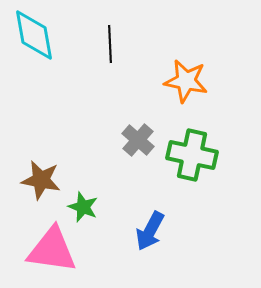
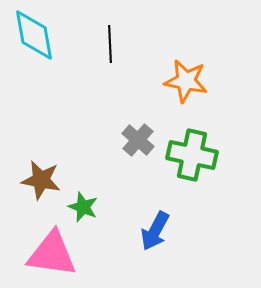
blue arrow: moved 5 px right
pink triangle: moved 4 px down
